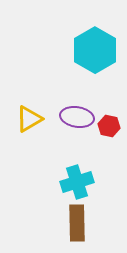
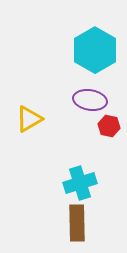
purple ellipse: moved 13 px right, 17 px up
cyan cross: moved 3 px right, 1 px down
